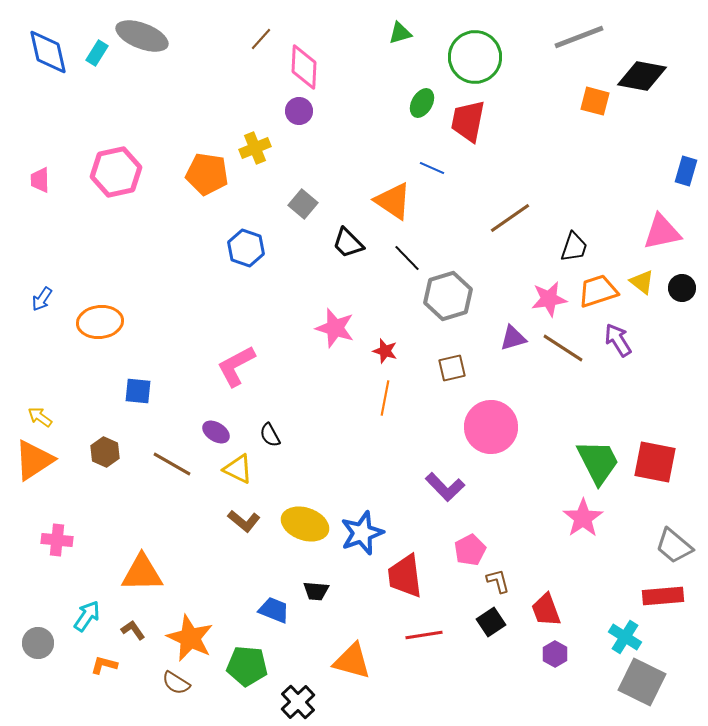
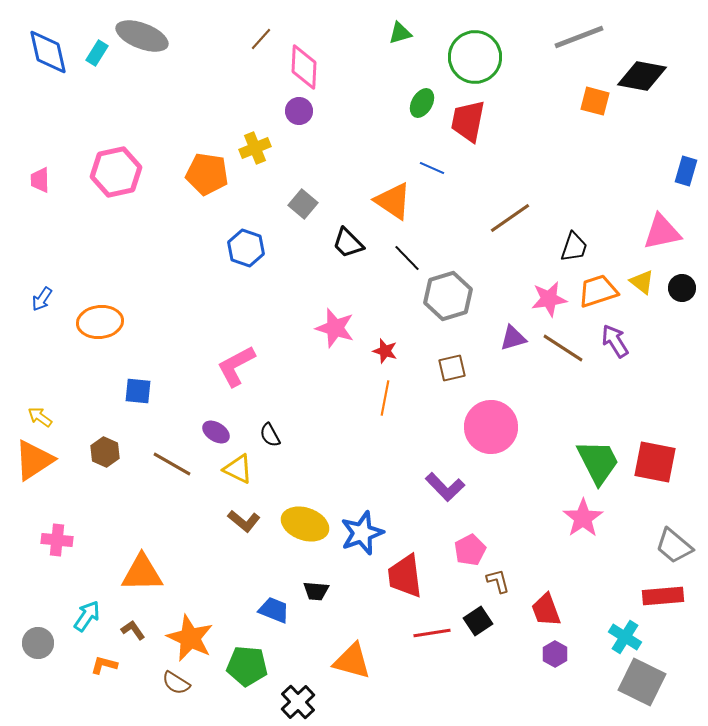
purple arrow at (618, 340): moved 3 px left, 1 px down
black square at (491, 622): moved 13 px left, 1 px up
red line at (424, 635): moved 8 px right, 2 px up
